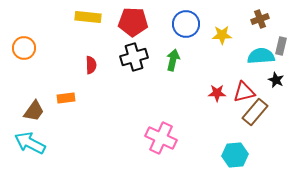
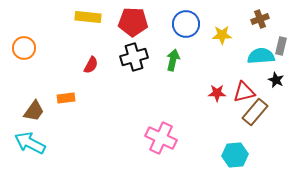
red semicircle: rotated 30 degrees clockwise
